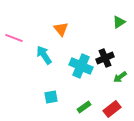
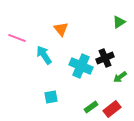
pink line: moved 3 px right
green rectangle: moved 7 px right
